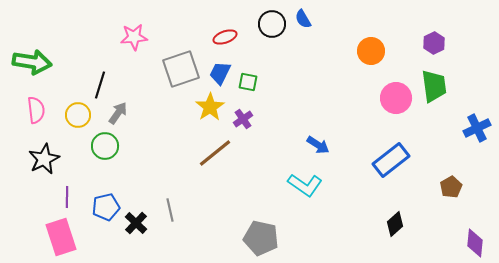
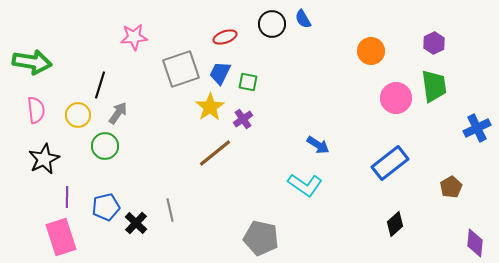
blue rectangle: moved 1 px left, 3 px down
